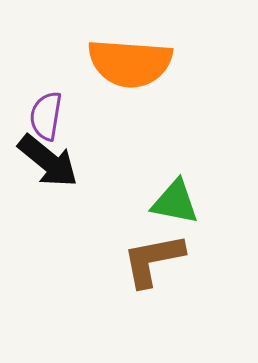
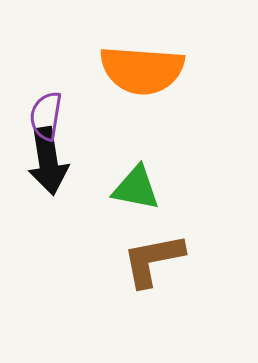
orange semicircle: moved 12 px right, 7 px down
black arrow: rotated 42 degrees clockwise
green triangle: moved 39 px left, 14 px up
